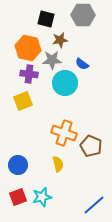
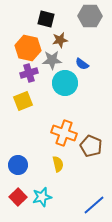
gray hexagon: moved 7 px right, 1 px down
purple cross: moved 1 px up; rotated 24 degrees counterclockwise
red square: rotated 24 degrees counterclockwise
